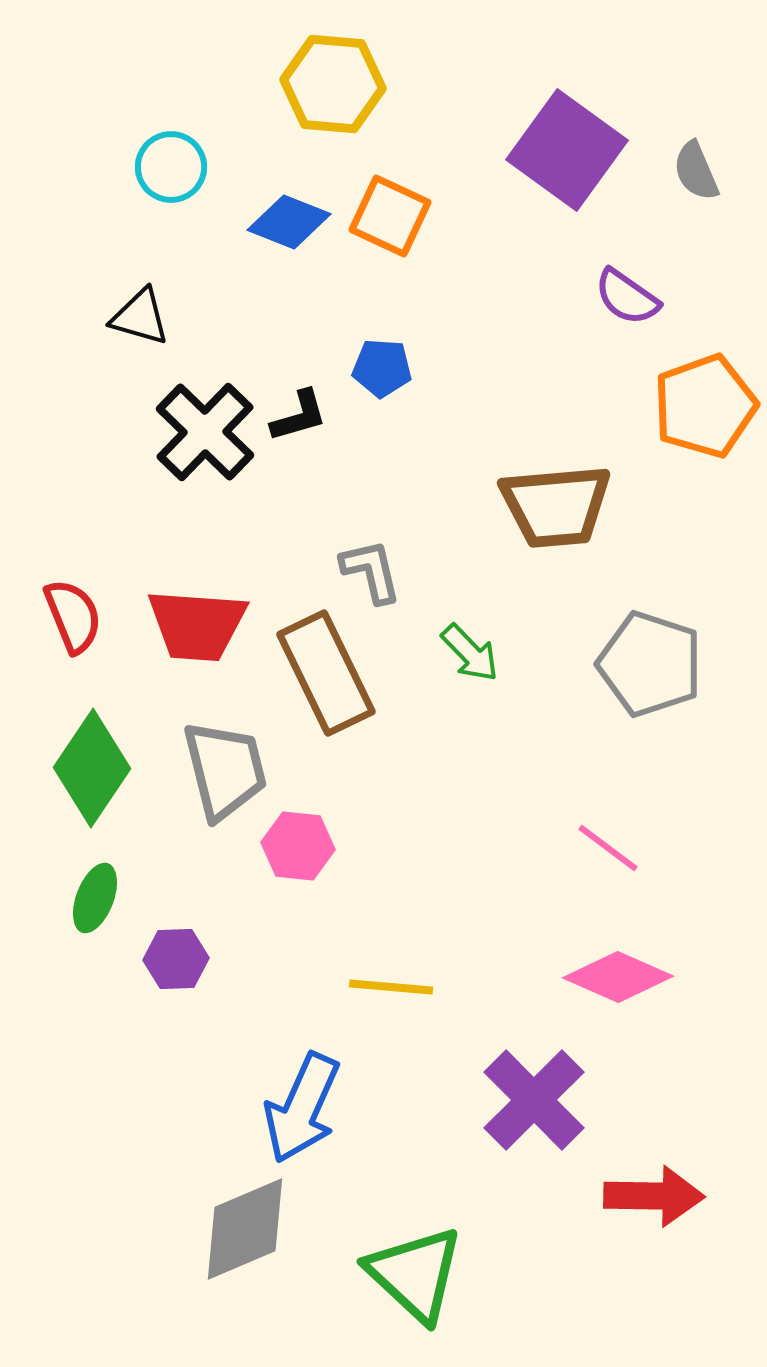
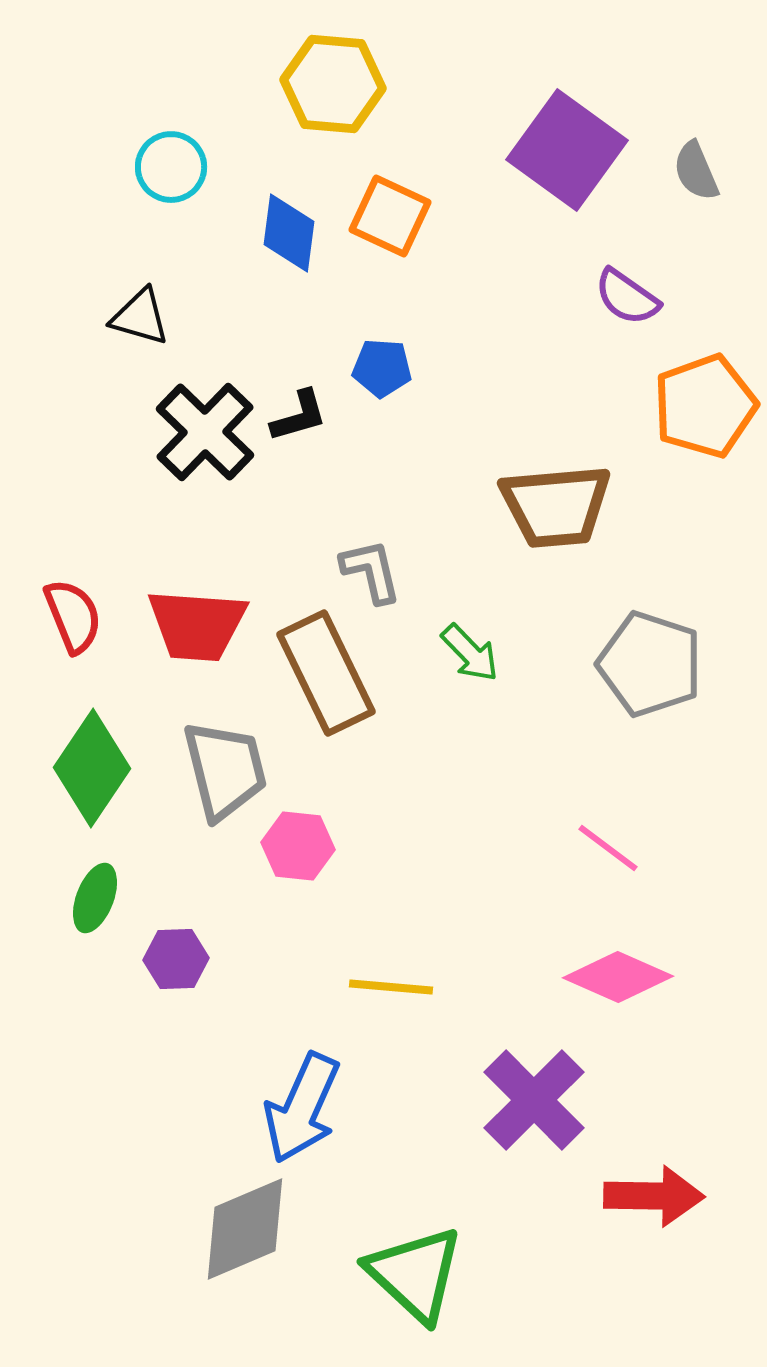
blue diamond: moved 11 px down; rotated 76 degrees clockwise
